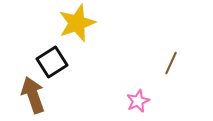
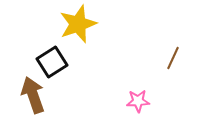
yellow star: moved 1 px right, 1 px down
brown line: moved 2 px right, 5 px up
pink star: rotated 20 degrees clockwise
